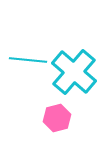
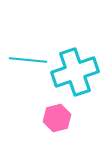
cyan cross: moved 1 px right; rotated 30 degrees clockwise
